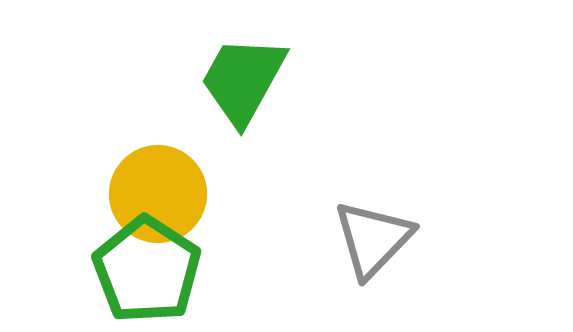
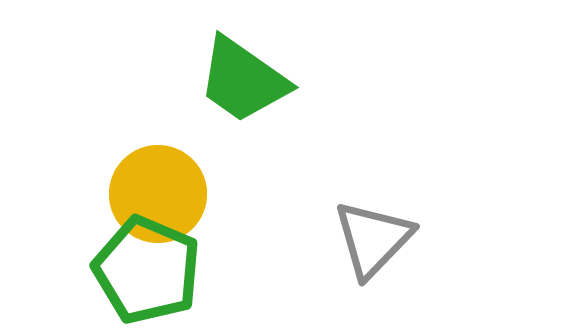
green trapezoid: rotated 84 degrees counterclockwise
green pentagon: rotated 10 degrees counterclockwise
